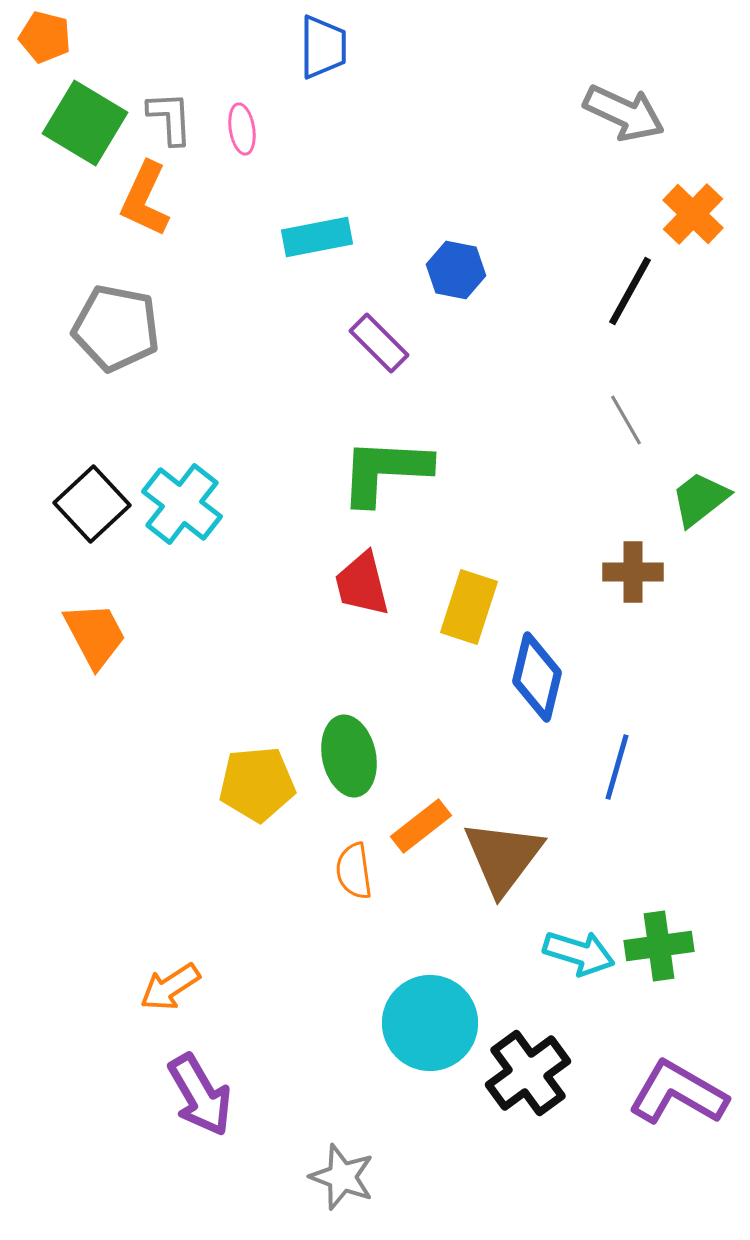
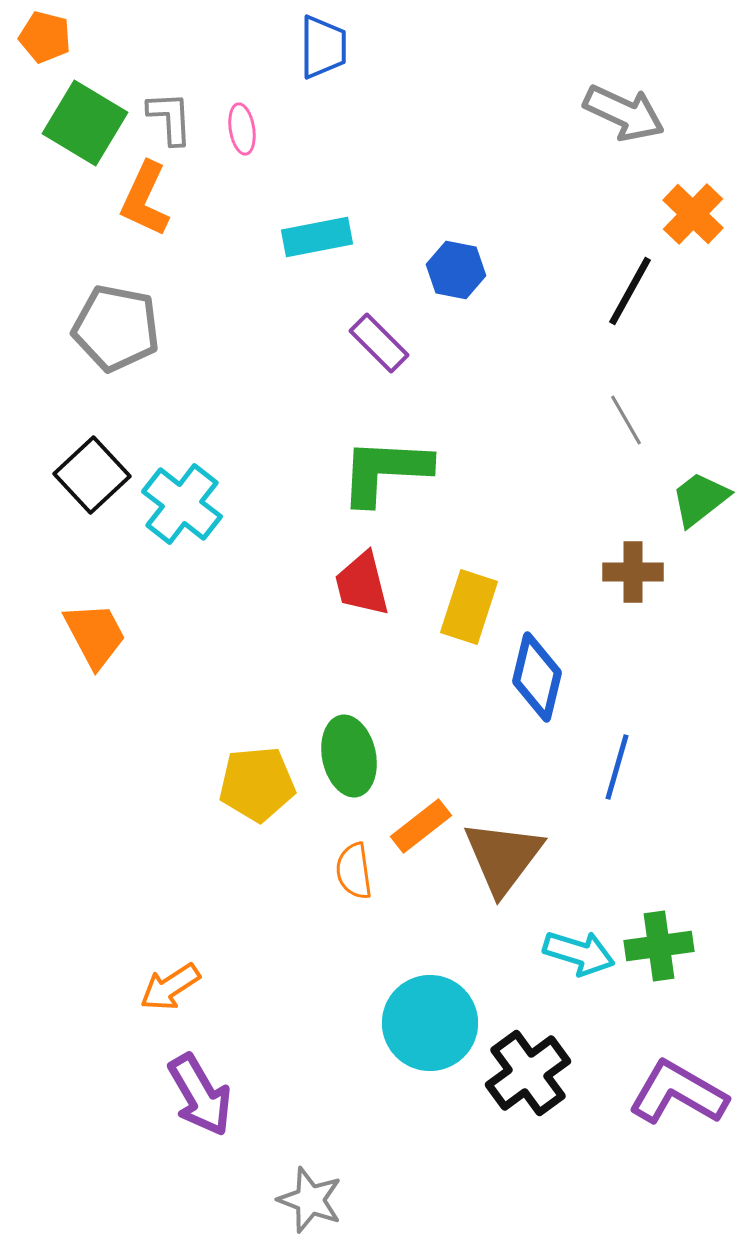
black square: moved 29 px up
gray star: moved 32 px left, 23 px down
